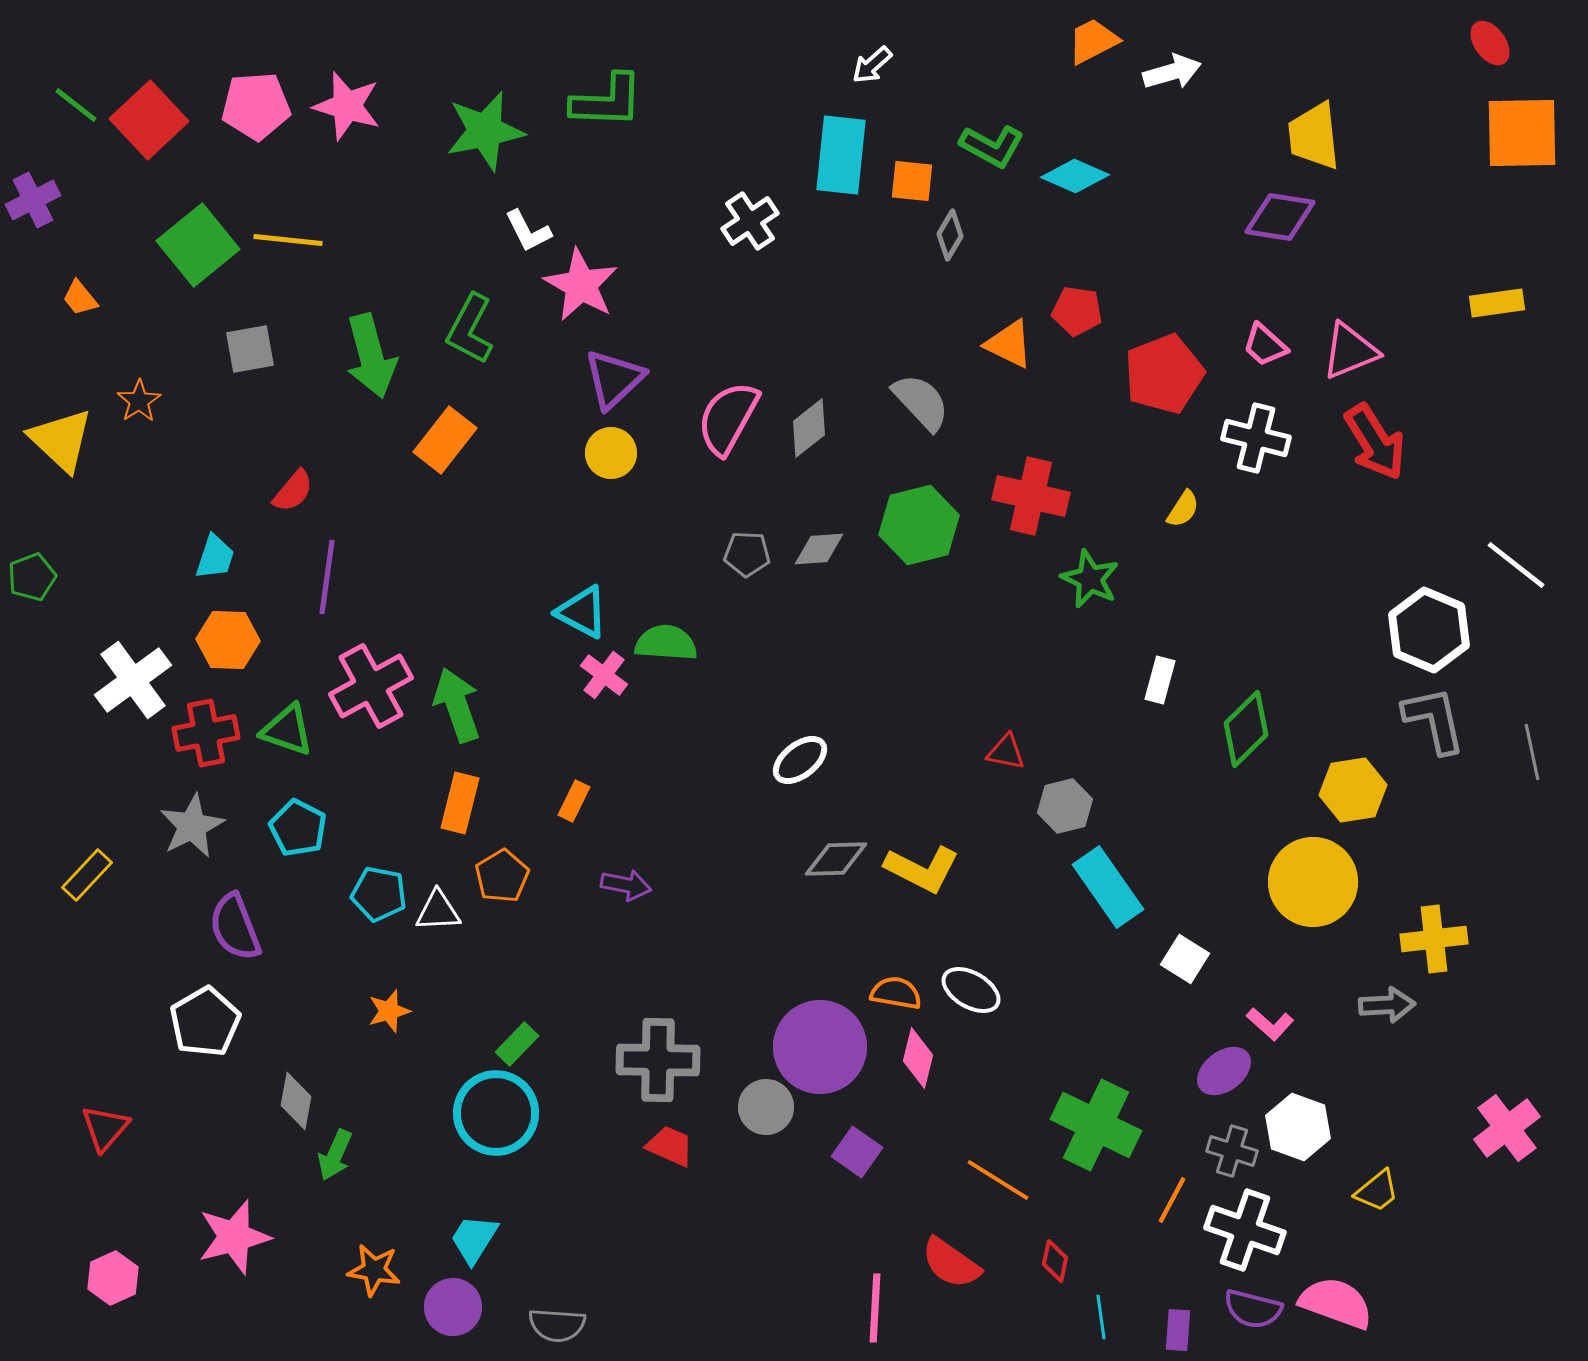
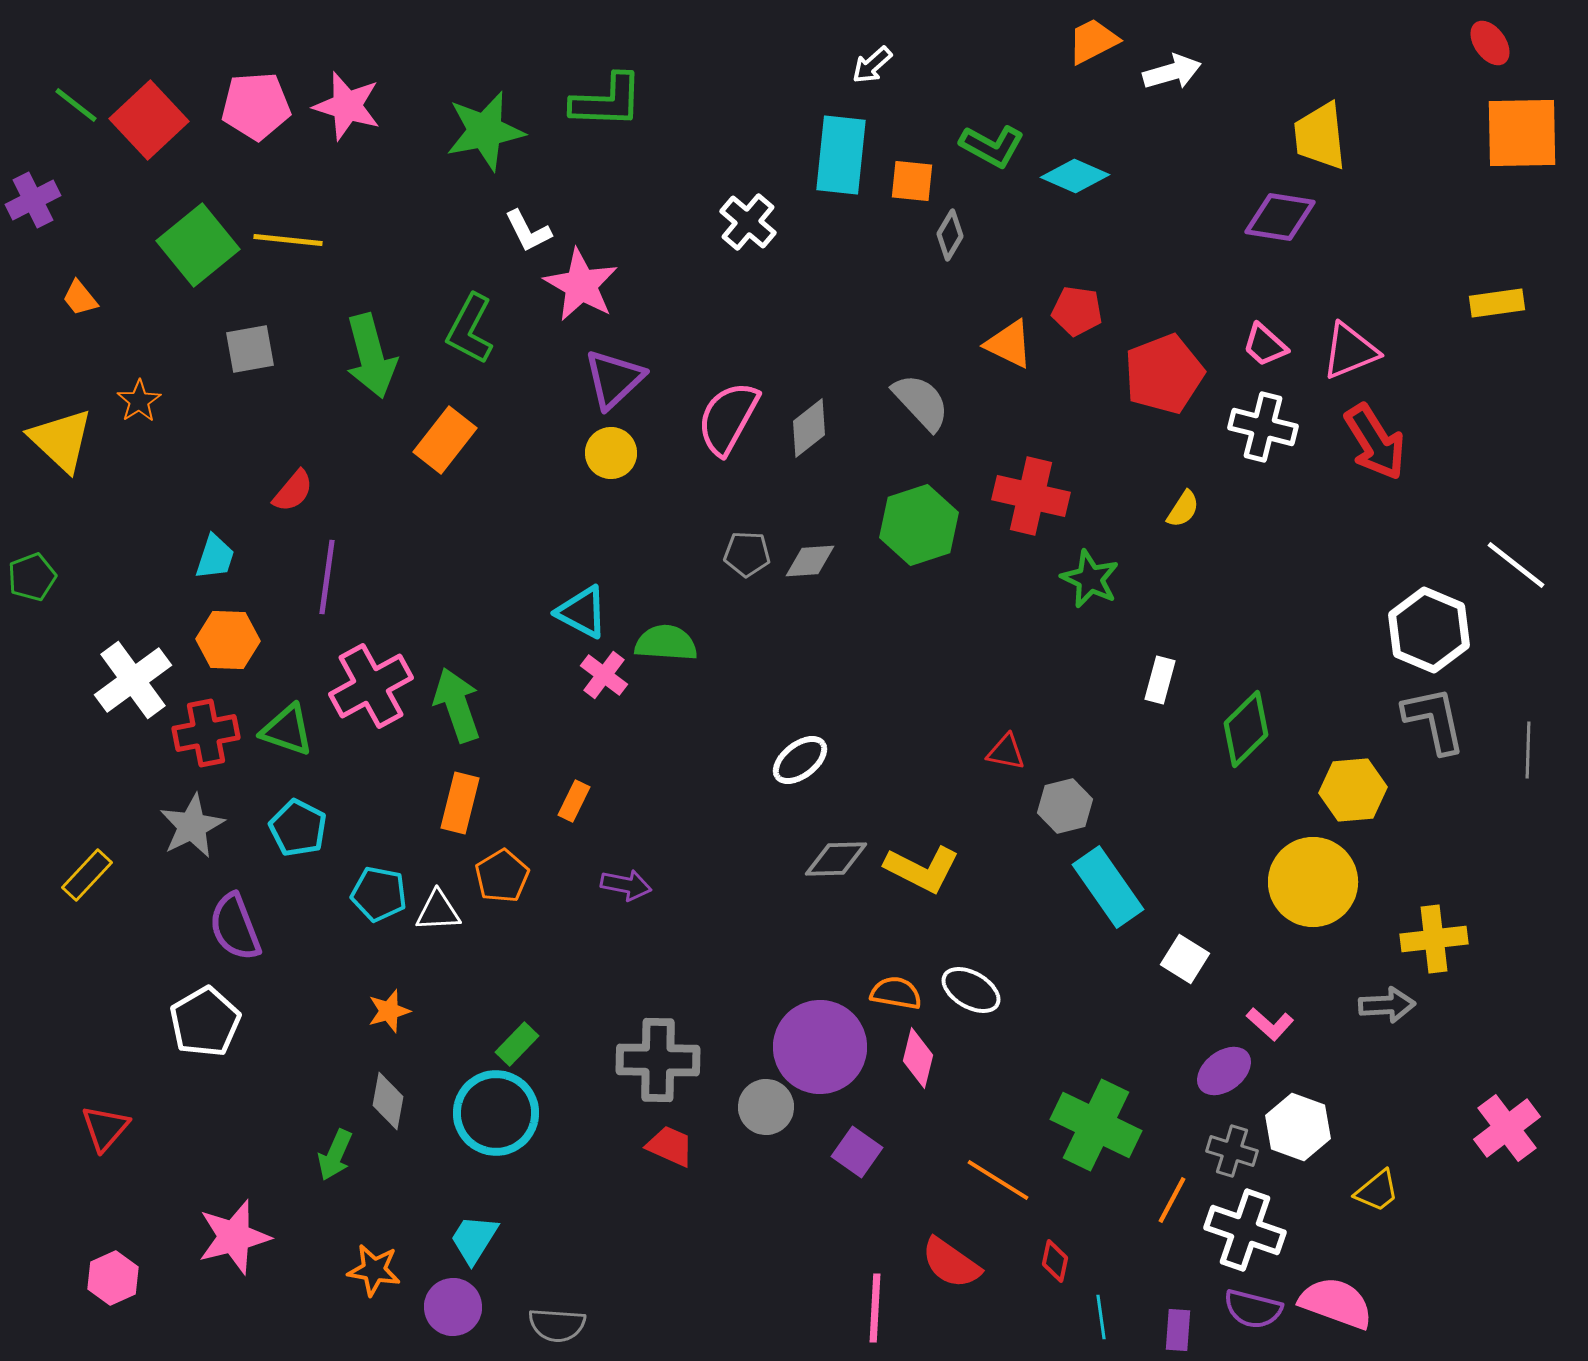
yellow trapezoid at (1314, 136): moved 6 px right
white cross at (750, 221): moved 2 px left, 1 px down; rotated 16 degrees counterclockwise
white cross at (1256, 438): moved 7 px right, 11 px up
green hexagon at (919, 525): rotated 4 degrees counterclockwise
gray diamond at (819, 549): moved 9 px left, 12 px down
gray line at (1532, 752): moved 4 px left, 2 px up; rotated 14 degrees clockwise
yellow hexagon at (1353, 790): rotated 4 degrees clockwise
gray diamond at (296, 1101): moved 92 px right
